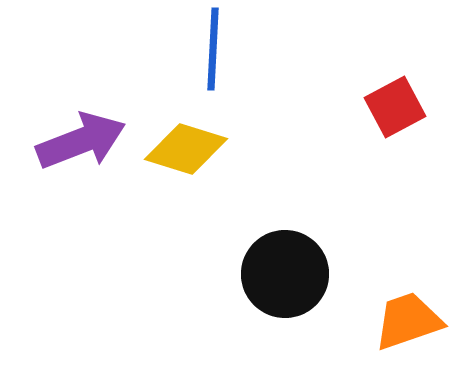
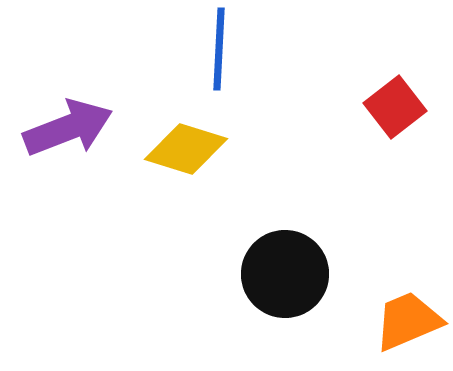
blue line: moved 6 px right
red square: rotated 10 degrees counterclockwise
purple arrow: moved 13 px left, 13 px up
orange trapezoid: rotated 4 degrees counterclockwise
